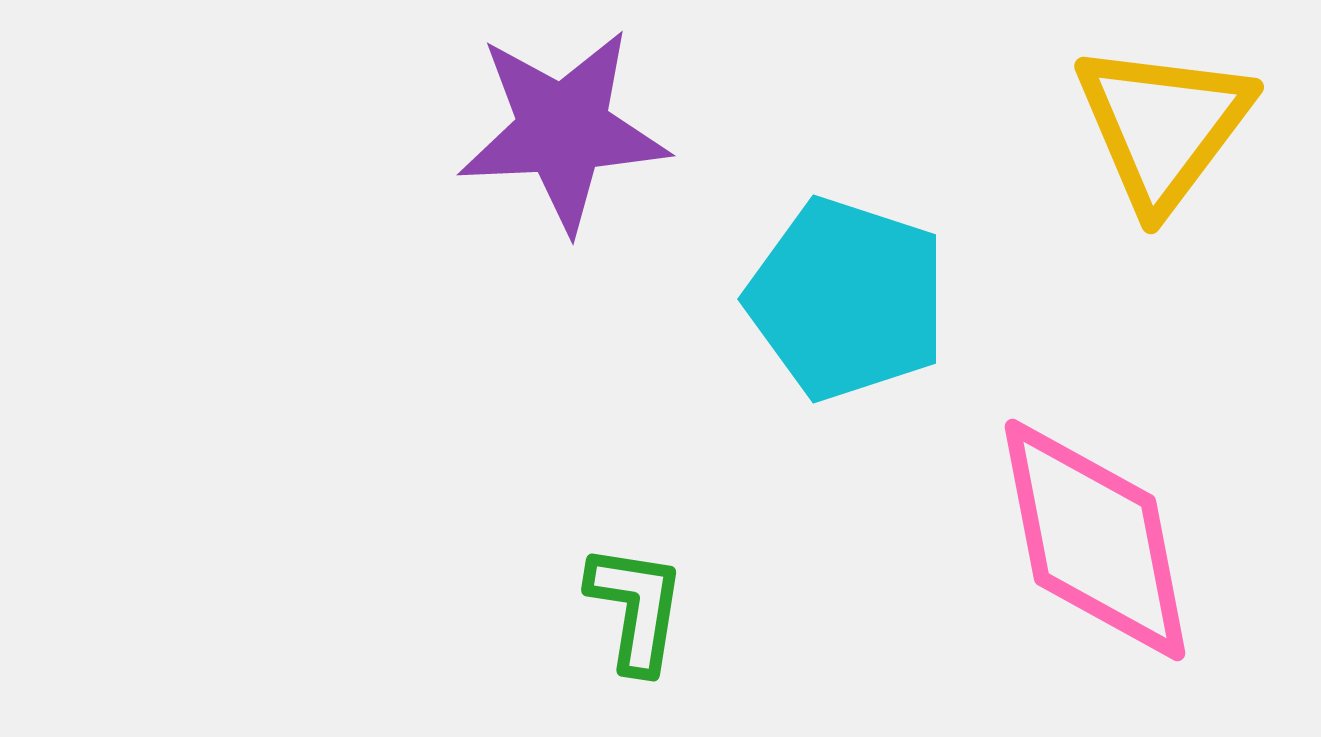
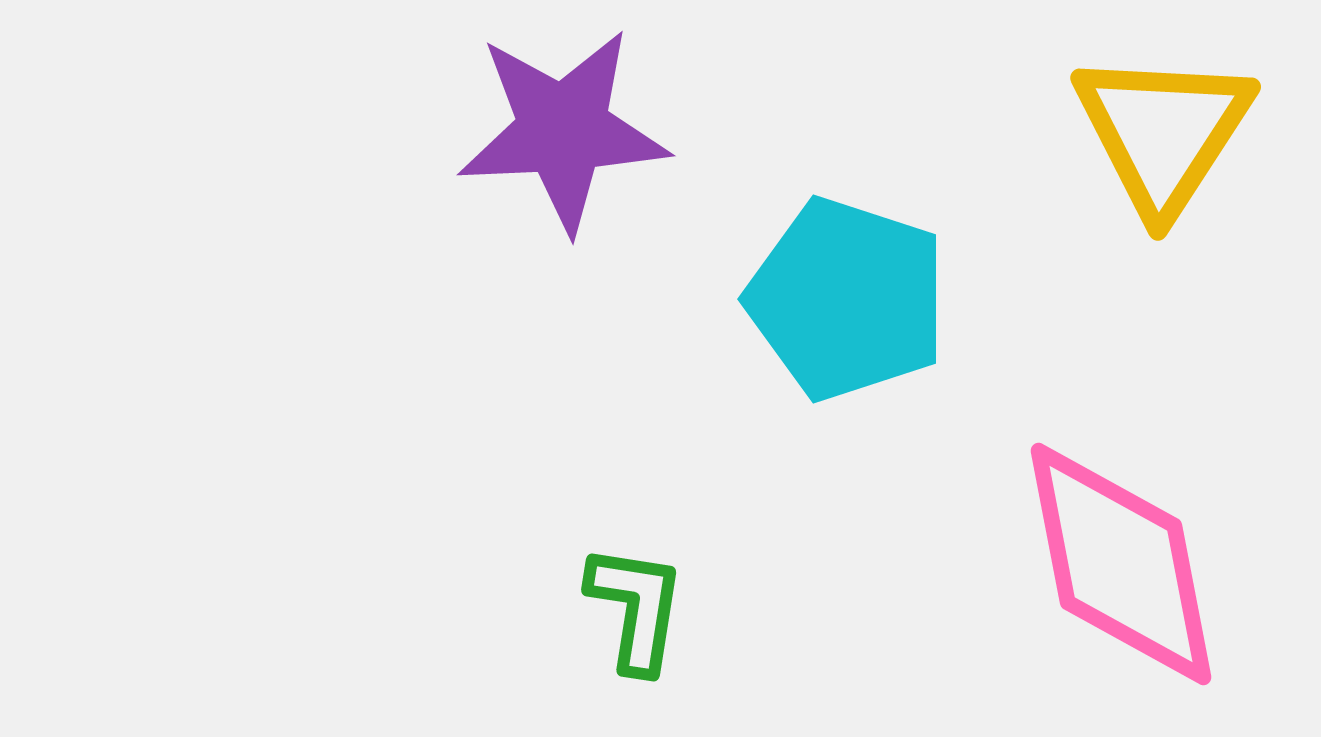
yellow triangle: moved 6 px down; rotated 4 degrees counterclockwise
pink diamond: moved 26 px right, 24 px down
